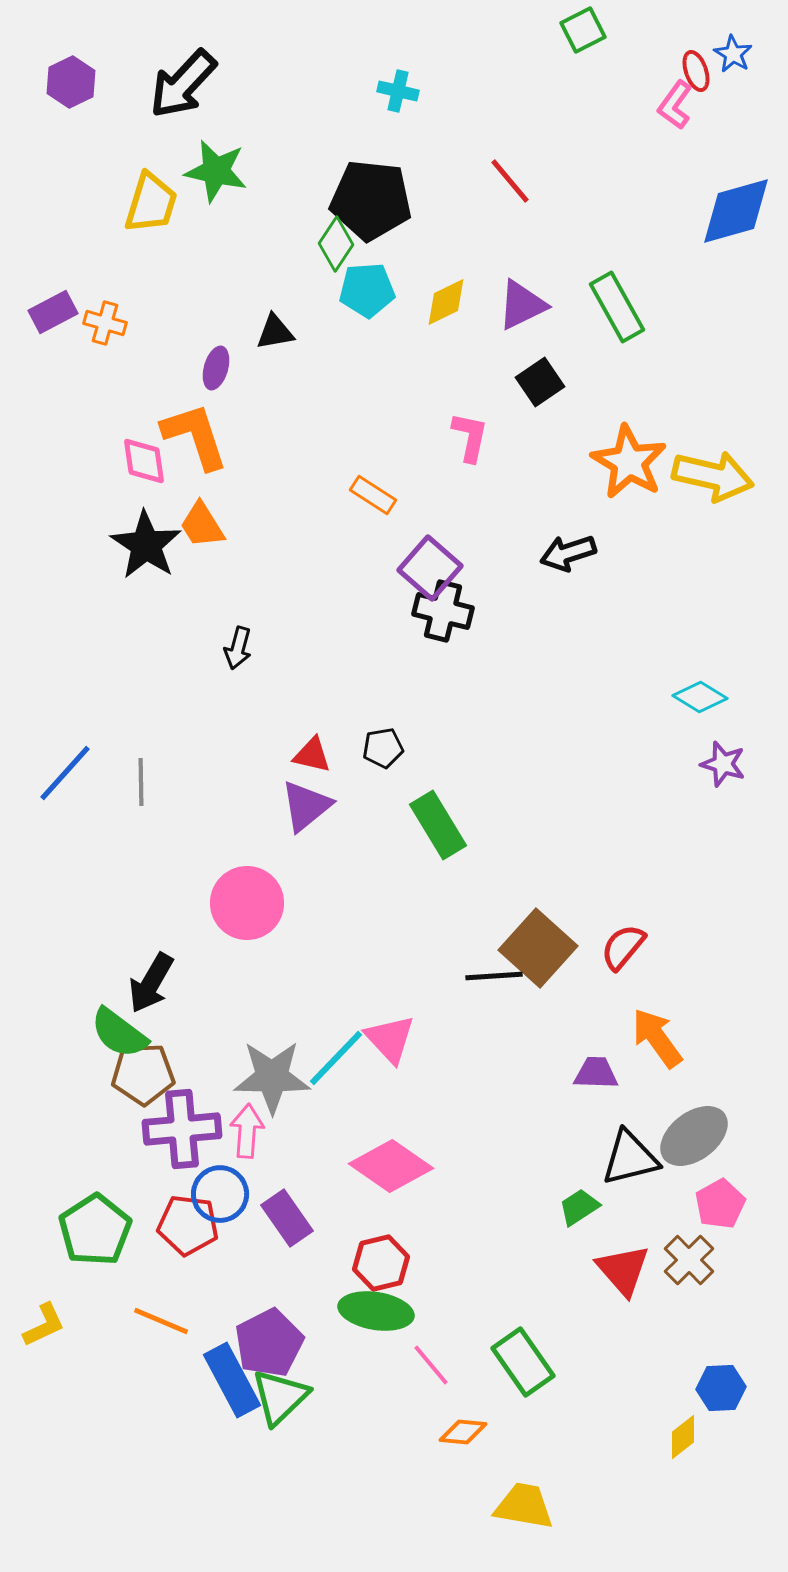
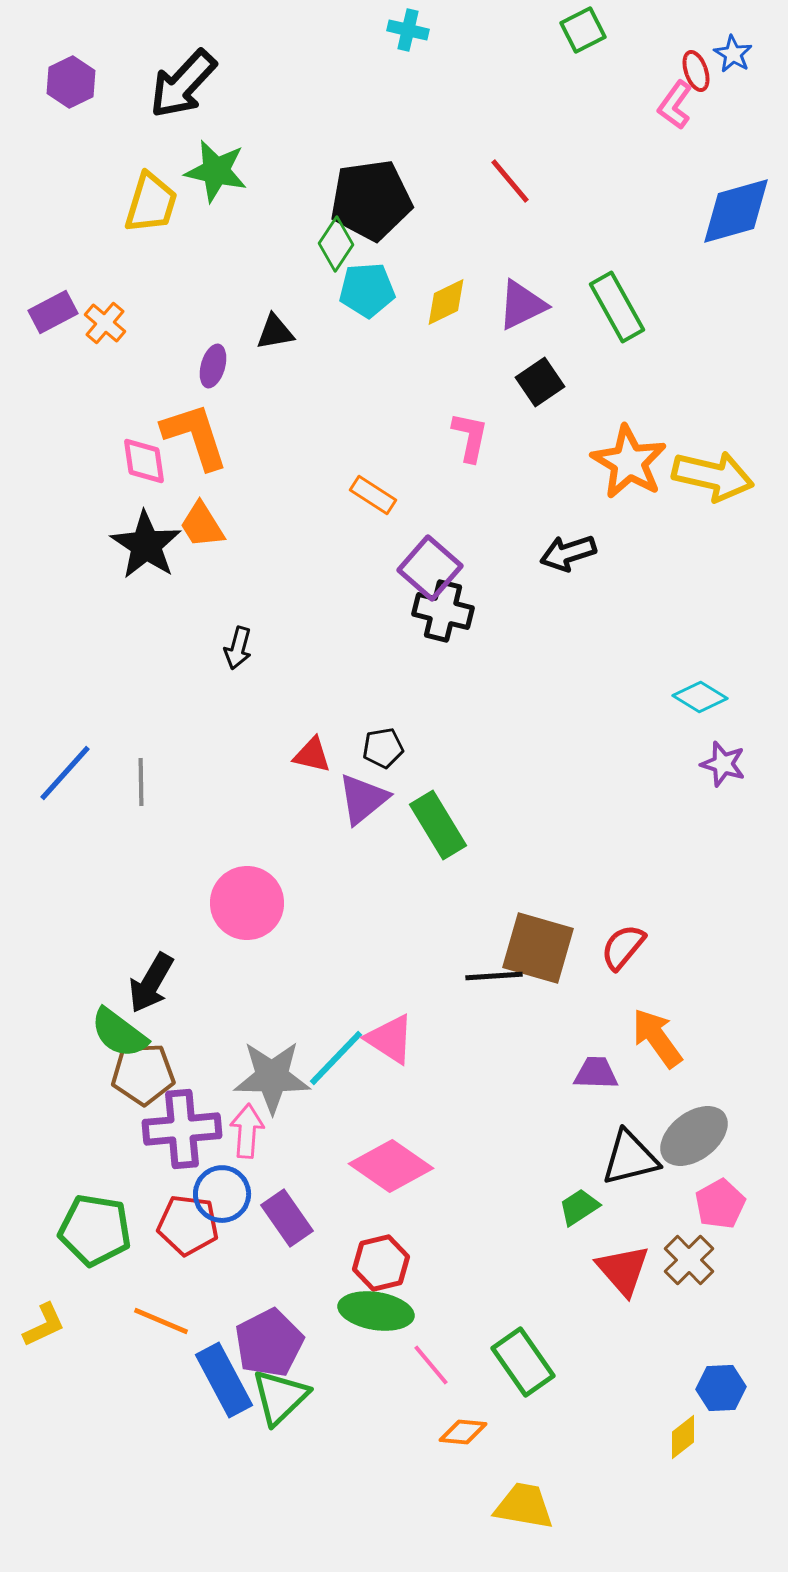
cyan cross at (398, 91): moved 10 px right, 61 px up
black pentagon at (371, 200): rotated 14 degrees counterclockwise
orange cross at (105, 323): rotated 24 degrees clockwise
purple ellipse at (216, 368): moved 3 px left, 2 px up
purple triangle at (306, 806): moved 57 px right, 7 px up
brown square at (538, 948): rotated 26 degrees counterclockwise
pink triangle at (390, 1039): rotated 14 degrees counterclockwise
blue circle at (220, 1194): moved 2 px right
green pentagon at (95, 1230): rotated 30 degrees counterclockwise
blue rectangle at (232, 1380): moved 8 px left
